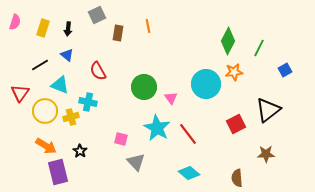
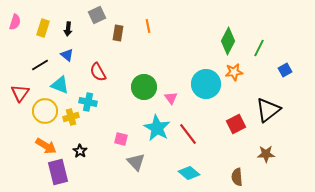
red semicircle: moved 1 px down
brown semicircle: moved 1 px up
